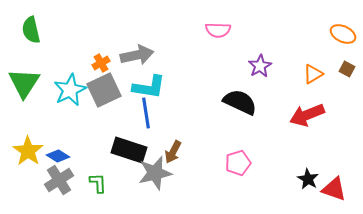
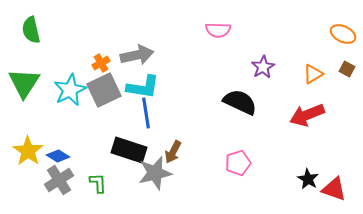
purple star: moved 3 px right, 1 px down
cyan L-shape: moved 6 px left
